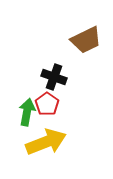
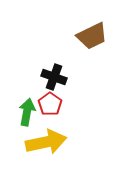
brown trapezoid: moved 6 px right, 4 px up
red pentagon: moved 3 px right
yellow arrow: rotated 9 degrees clockwise
